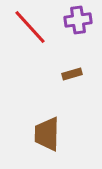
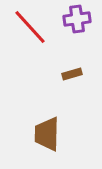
purple cross: moved 1 px left, 1 px up
